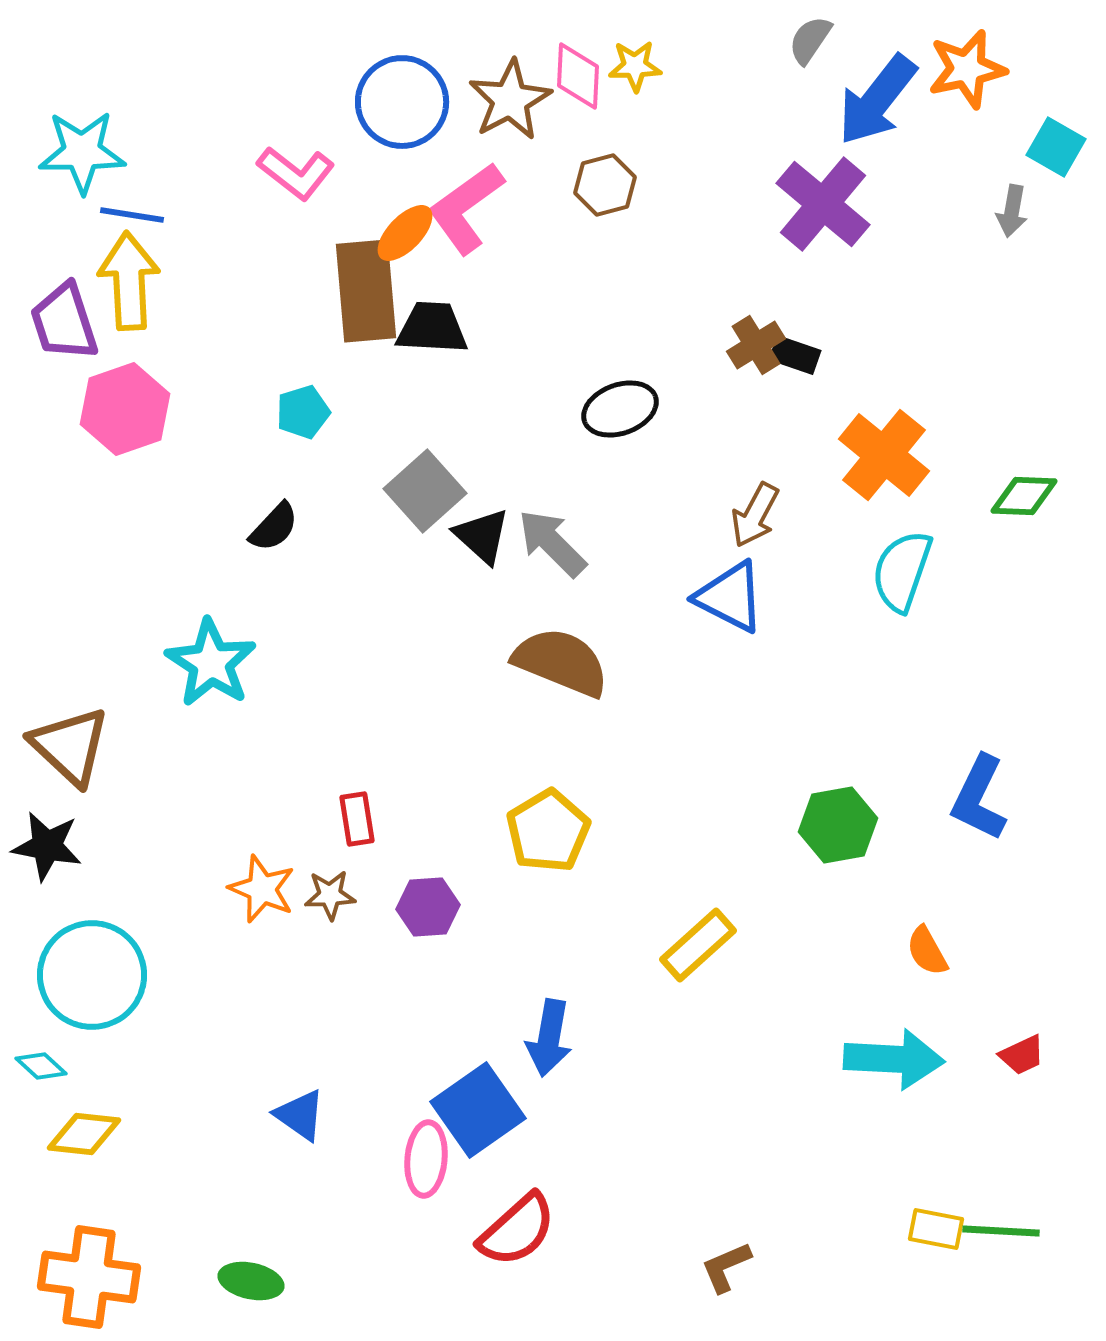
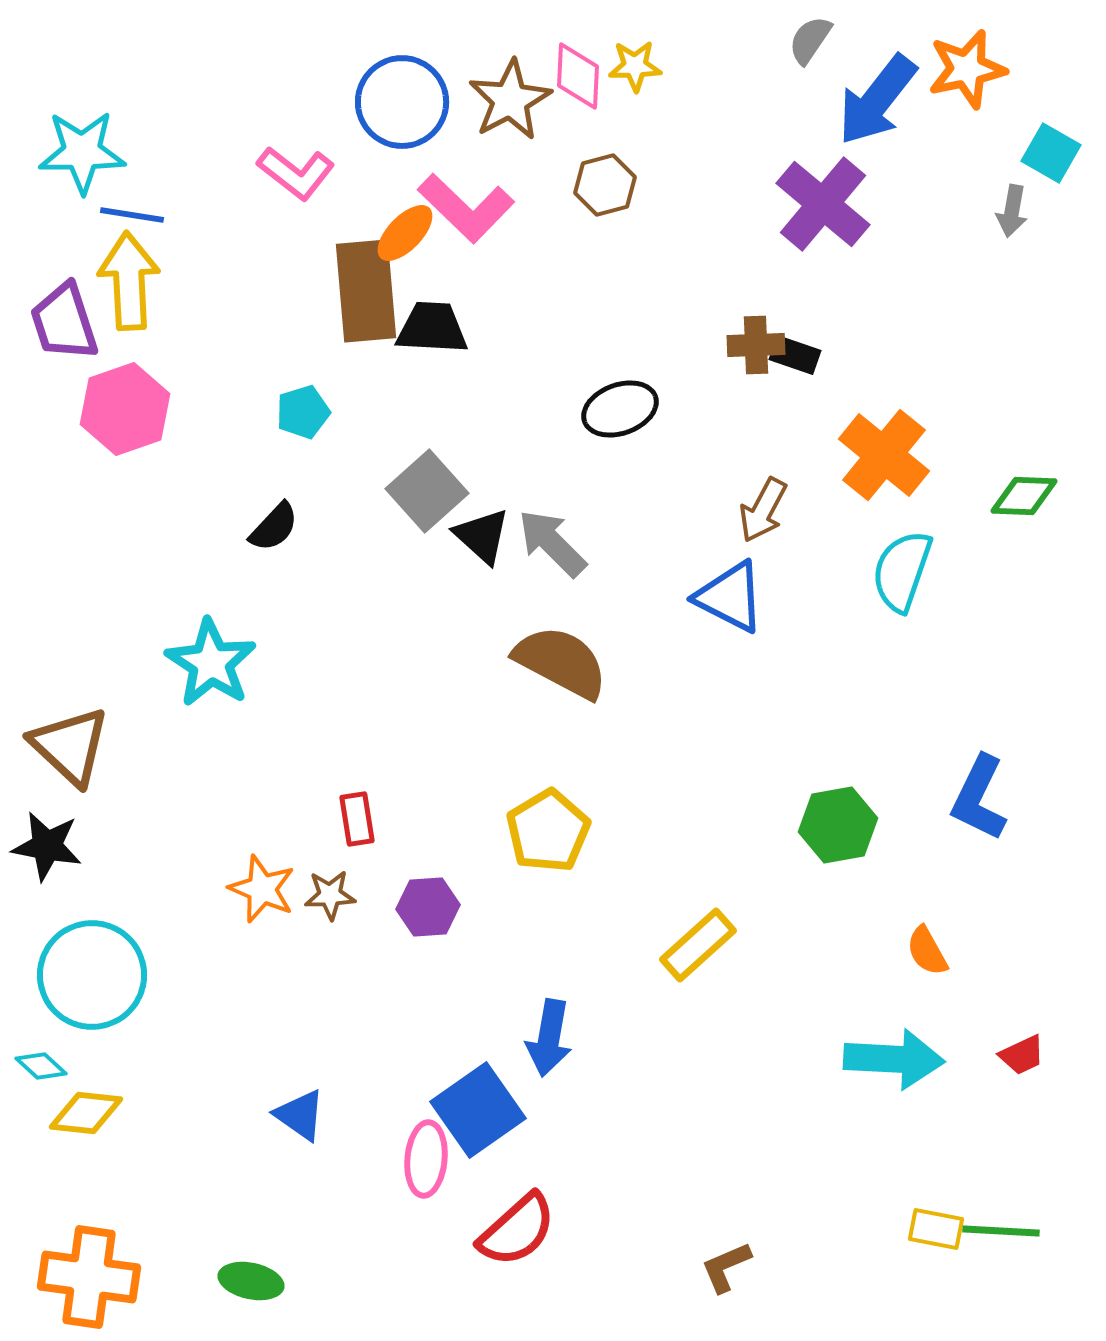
cyan square at (1056, 147): moved 5 px left, 6 px down
pink L-shape at (466, 208): rotated 100 degrees counterclockwise
brown cross at (756, 345): rotated 30 degrees clockwise
gray square at (425, 491): moved 2 px right
brown arrow at (755, 515): moved 8 px right, 5 px up
brown semicircle at (561, 662): rotated 6 degrees clockwise
yellow diamond at (84, 1134): moved 2 px right, 21 px up
